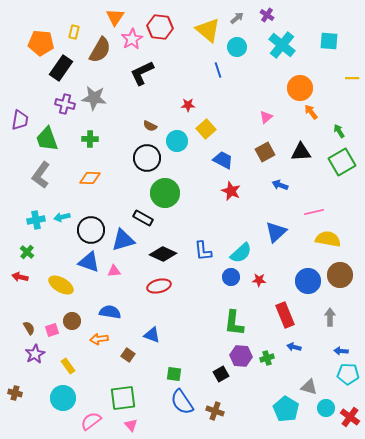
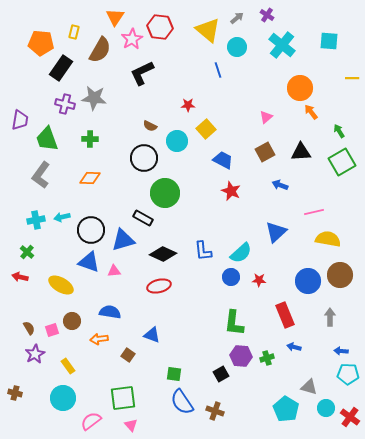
black circle at (147, 158): moved 3 px left
